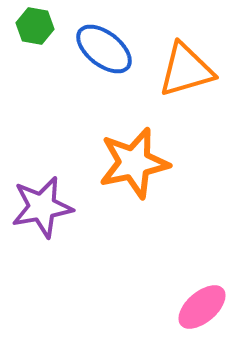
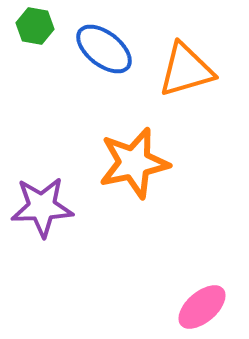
purple star: rotated 8 degrees clockwise
